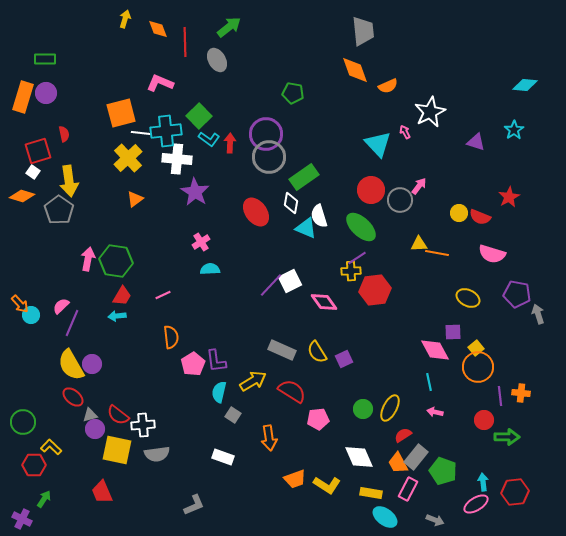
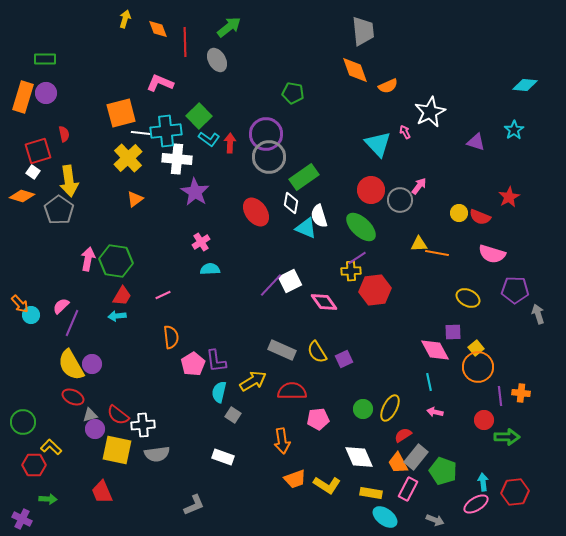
purple pentagon at (517, 294): moved 2 px left, 4 px up; rotated 8 degrees counterclockwise
red semicircle at (292, 391): rotated 32 degrees counterclockwise
red ellipse at (73, 397): rotated 15 degrees counterclockwise
orange arrow at (269, 438): moved 13 px right, 3 px down
green arrow at (44, 499): moved 4 px right; rotated 60 degrees clockwise
